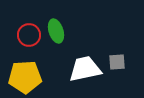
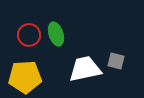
green ellipse: moved 3 px down
gray square: moved 1 px left, 1 px up; rotated 18 degrees clockwise
